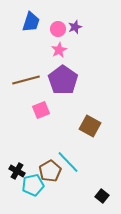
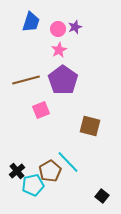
brown square: rotated 15 degrees counterclockwise
black cross: rotated 21 degrees clockwise
